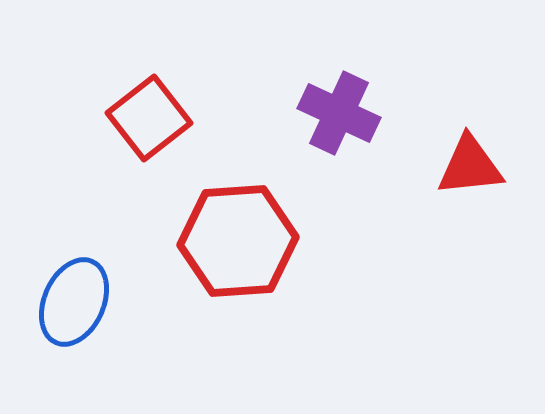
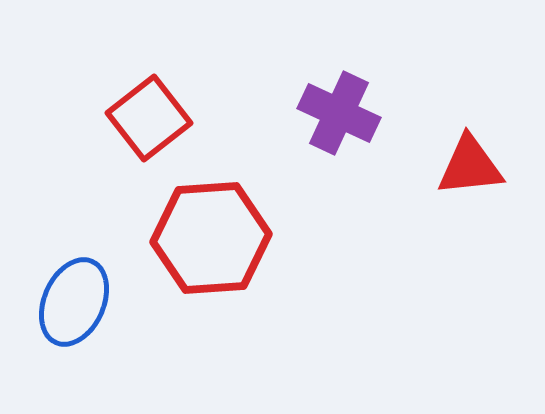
red hexagon: moved 27 px left, 3 px up
